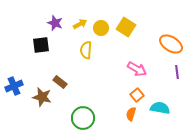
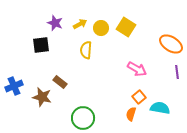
orange square: moved 2 px right, 2 px down
